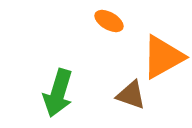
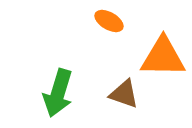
orange triangle: rotated 30 degrees clockwise
brown triangle: moved 7 px left, 1 px up
